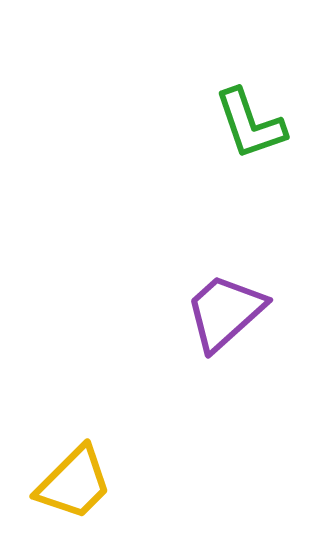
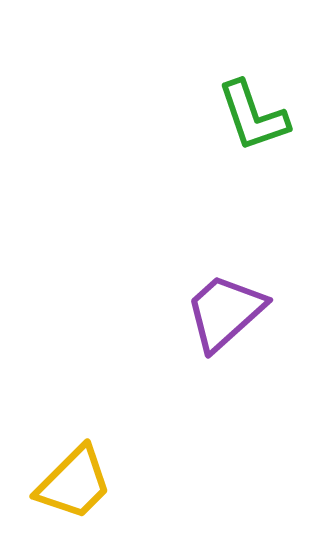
green L-shape: moved 3 px right, 8 px up
